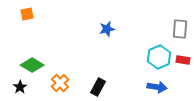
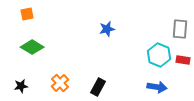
cyan hexagon: moved 2 px up; rotated 15 degrees counterclockwise
green diamond: moved 18 px up
black star: moved 1 px right, 1 px up; rotated 24 degrees clockwise
